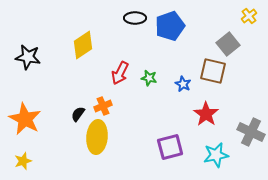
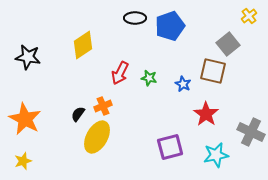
yellow ellipse: rotated 24 degrees clockwise
